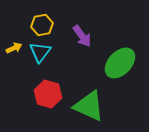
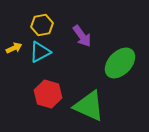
cyan triangle: rotated 25 degrees clockwise
